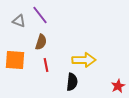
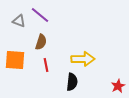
purple line: rotated 12 degrees counterclockwise
yellow arrow: moved 1 px left, 1 px up
